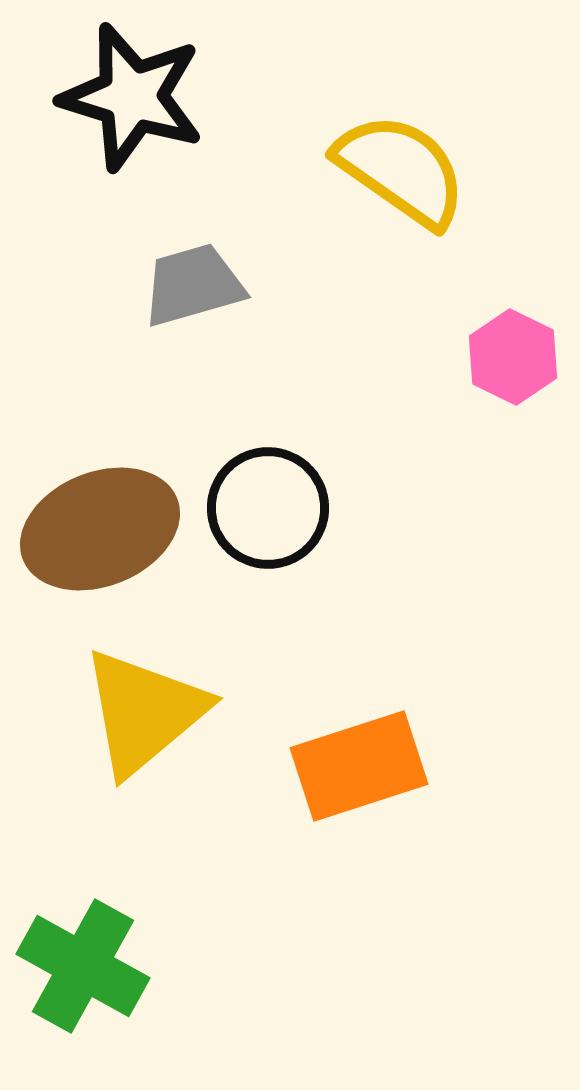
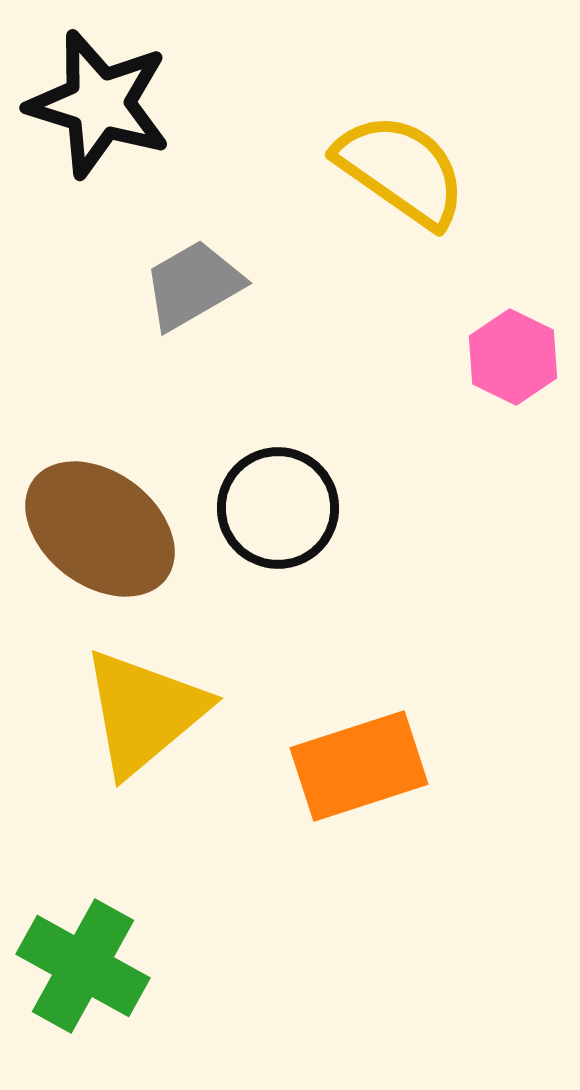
black star: moved 33 px left, 7 px down
gray trapezoid: rotated 14 degrees counterclockwise
black circle: moved 10 px right
brown ellipse: rotated 59 degrees clockwise
